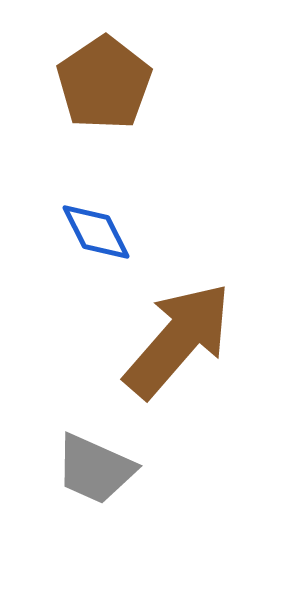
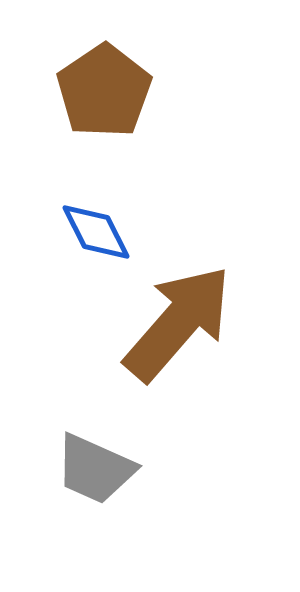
brown pentagon: moved 8 px down
brown arrow: moved 17 px up
